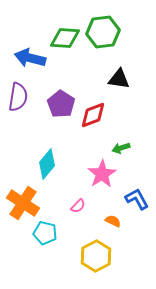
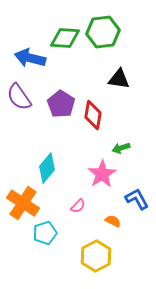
purple semicircle: moved 1 px right; rotated 136 degrees clockwise
red diamond: rotated 60 degrees counterclockwise
cyan diamond: moved 4 px down
cyan pentagon: rotated 30 degrees counterclockwise
